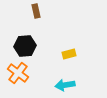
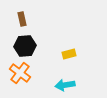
brown rectangle: moved 14 px left, 8 px down
orange cross: moved 2 px right
